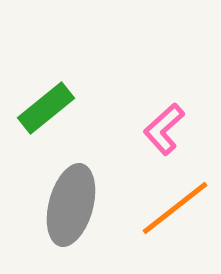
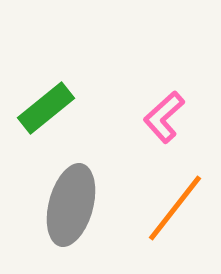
pink L-shape: moved 12 px up
orange line: rotated 14 degrees counterclockwise
